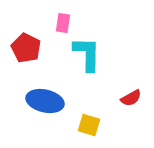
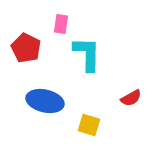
pink rectangle: moved 2 px left, 1 px down
